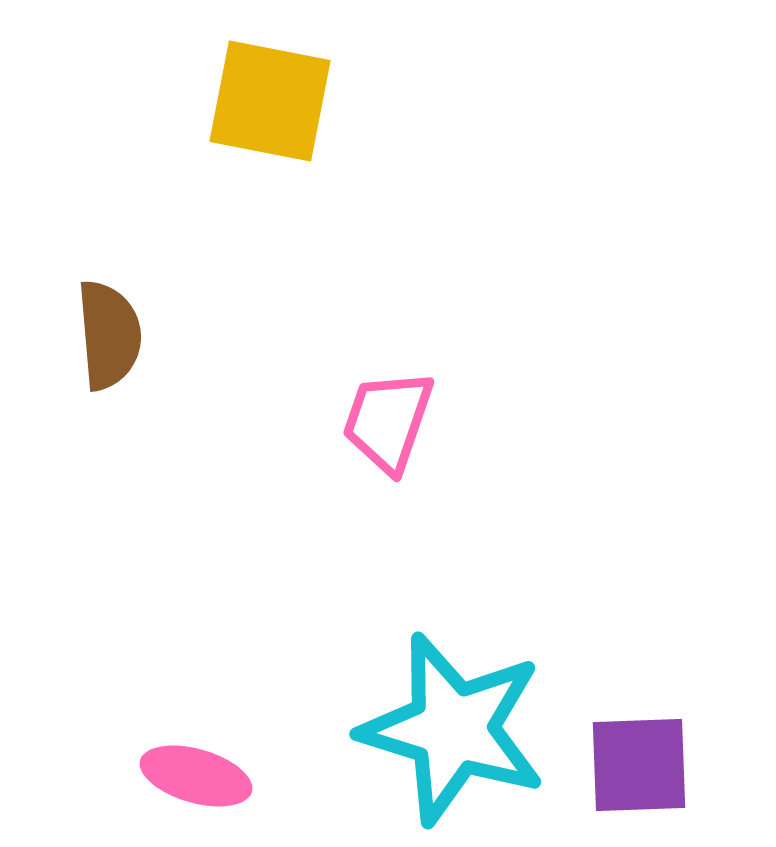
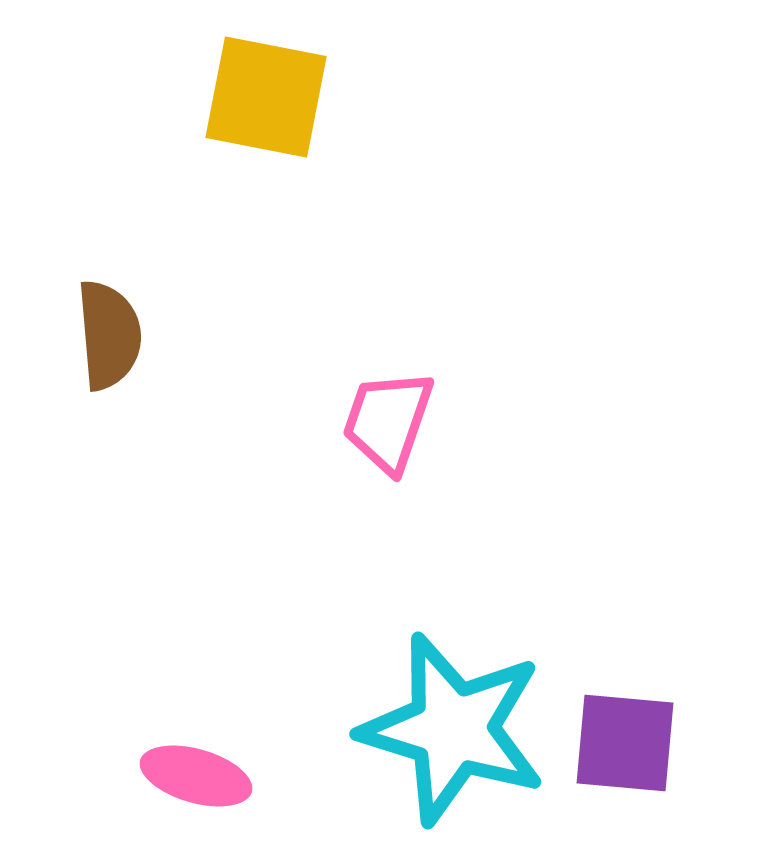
yellow square: moved 4 px left, 4 px up
purple square: moved 14 px left, 22 px up; rotated 7 degrees clockwise
